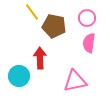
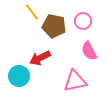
pink circle: moved 4 px left, 3 px down
pink semicircle: moved 8 px down; rotated 36 degrees counterclockwise
red arrow: rotated 115 degrees counterclockwise
